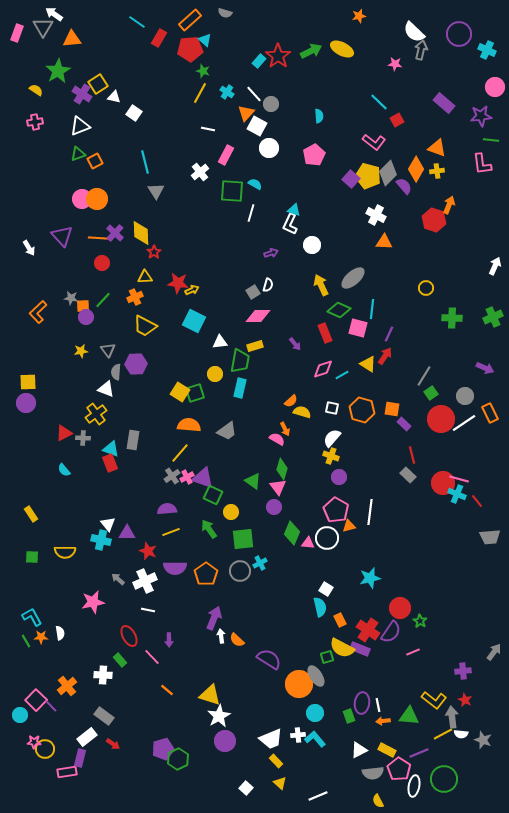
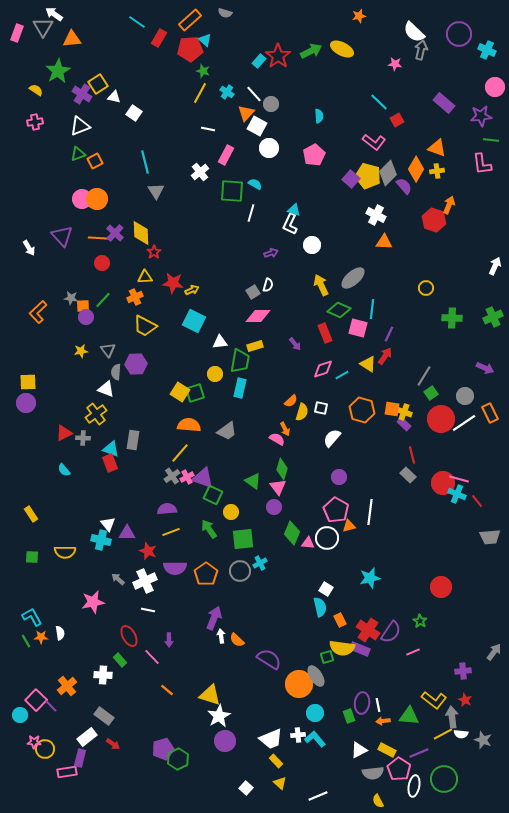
red star at (178, 283): moved 5 px left
white square at (332, 408): moved 11 px left
yellow semicircle at (302, 412): rotated 90 degrees clockwise
yellow cross at (331, 456): moved 73 px right, 44 px up
red circle at (400, 608): moved 41 px right, 21 px up
yellow semicircle at (342, 648): rotated 20 degrees counterclockwise
